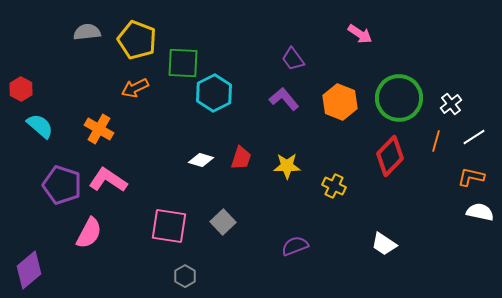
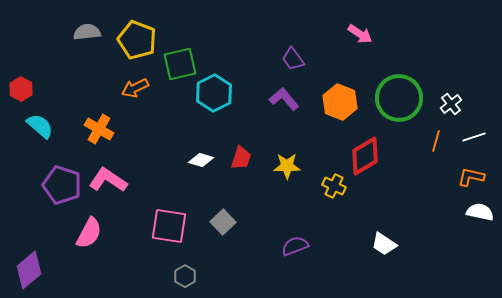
green square: moved 3 px left, 1 px down; rotated 16 degrees counterclockwise
white line: rotated 15 degrees clockwise
red diamond: moved 25 px left; rotated 15 degrees clockwise
